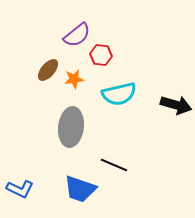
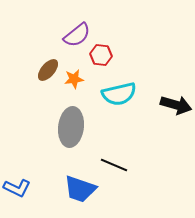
blue L-shape: moved 3 px left, 1 px up
